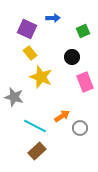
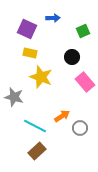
yellow rectangle: rotated 40 degrees counterclockwise
pink rectangle: rotated 18 degrees counterclockwise
